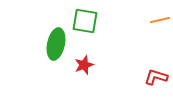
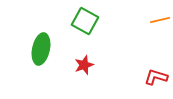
green square: rotated 20 degrees clockwise
green ellipse: moved 15 px left, 5 px down
